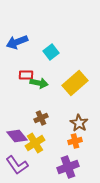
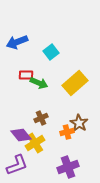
green arrow: rotated 12 degrees clockwise
purple diamond: moved 4 px right, 1 px up
orange cross: moved 8 px left, 9 px up
purple L-shape: rotated 75 degrees counterclockwise
